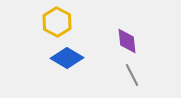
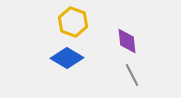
yellow hexagon: moved 16 px right; rotated 8 degrees counterclockwise
